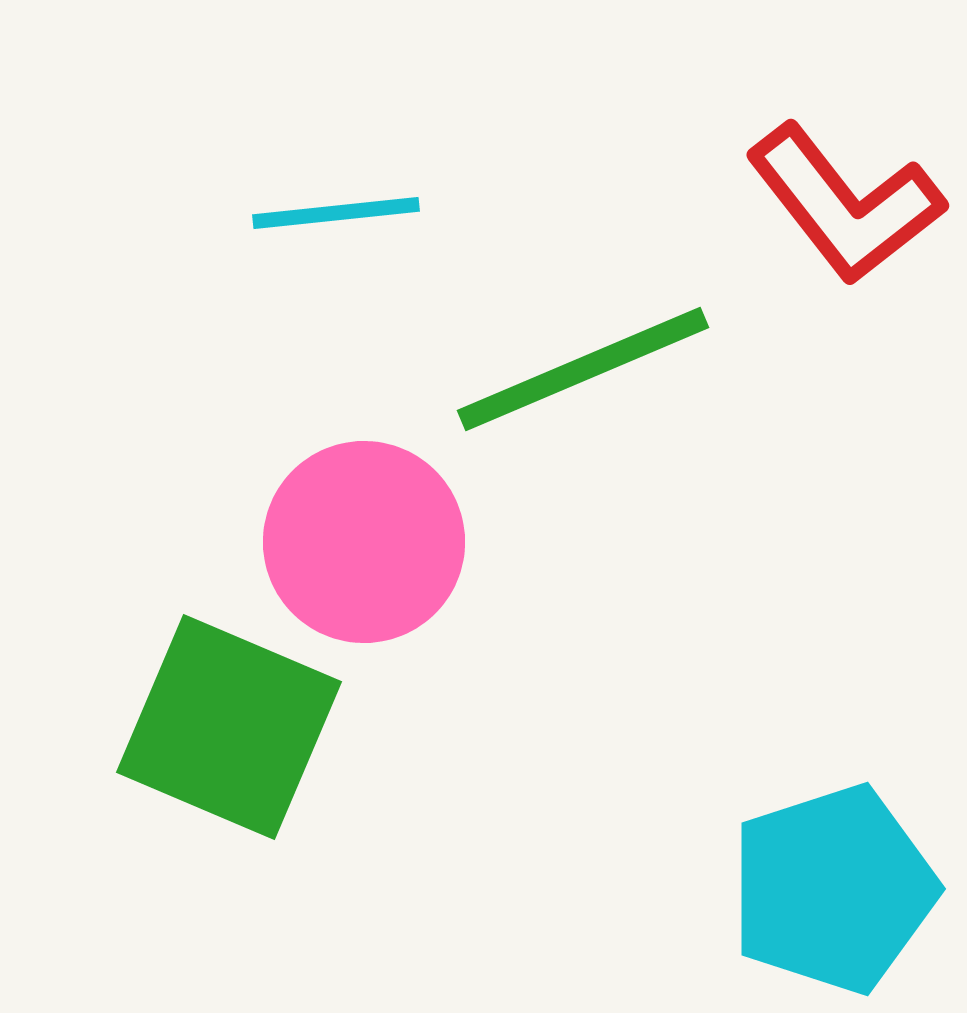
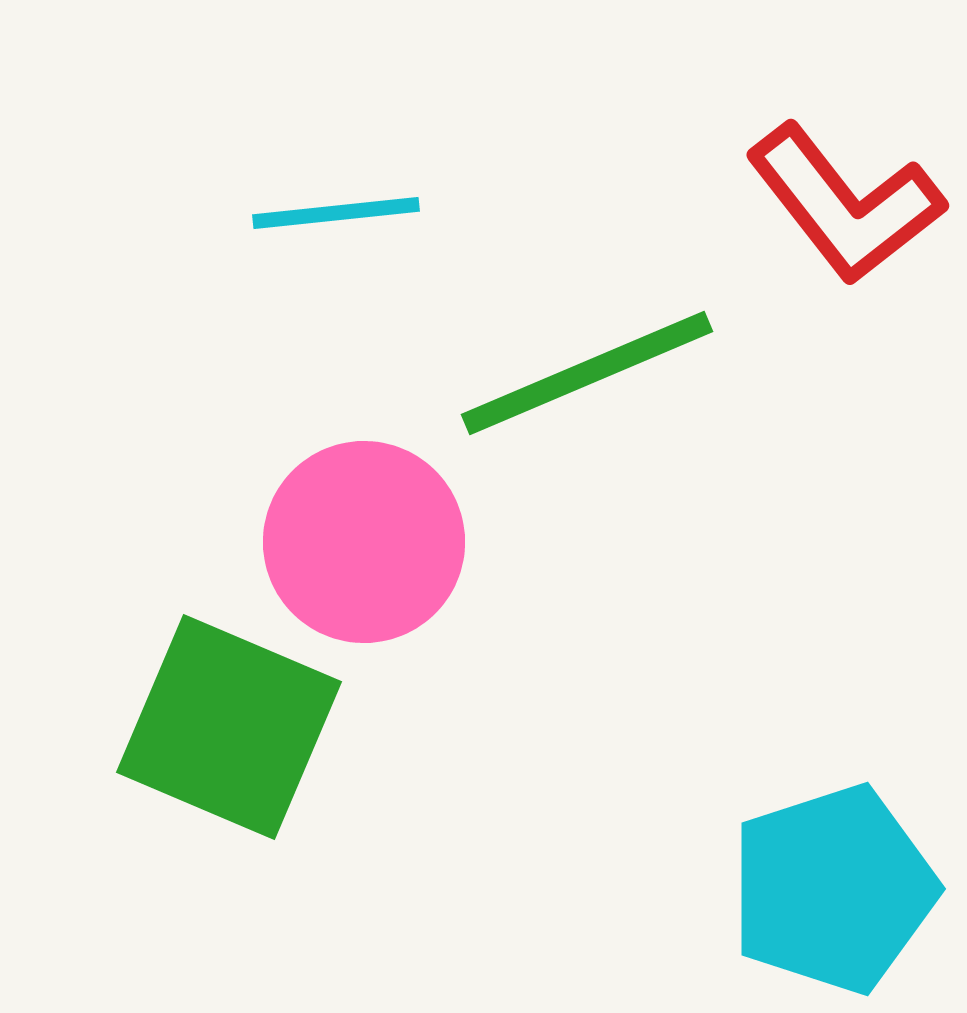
green line: moved 4 px right, 4 px down
